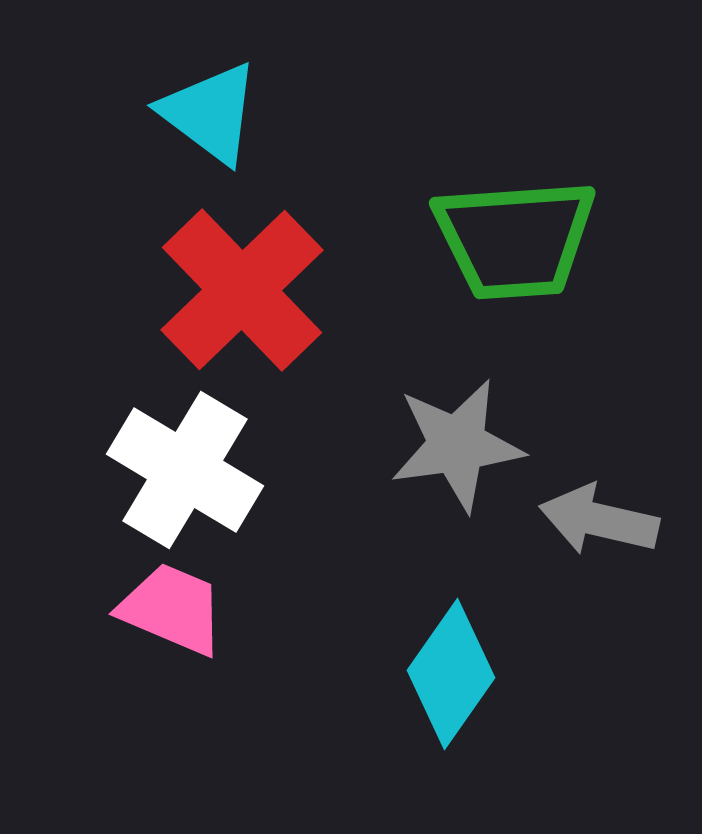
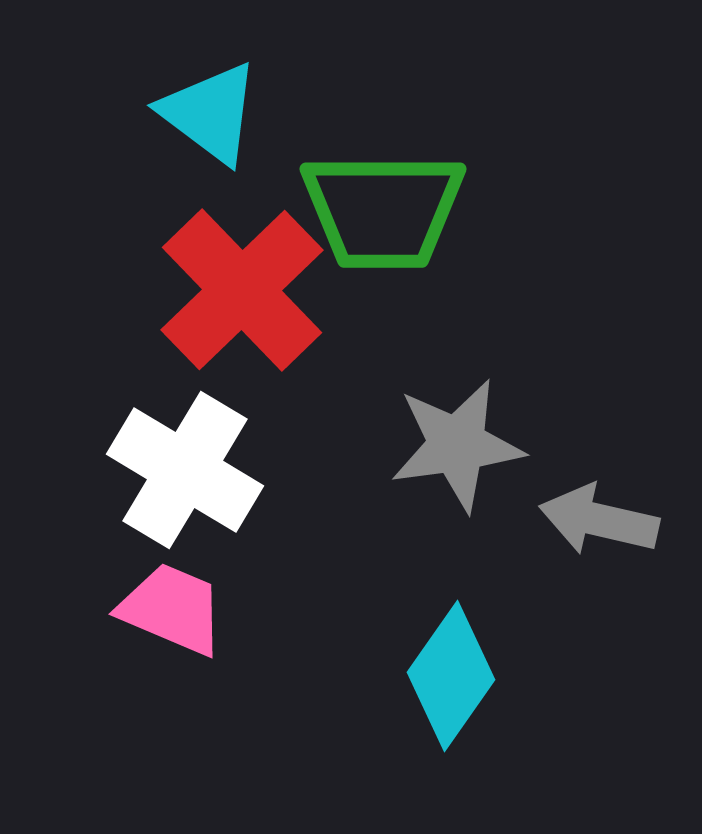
green trapezoid: moved 132 px left, 29 px up; rotated 4 degrees clockwise
cyan diamond: moved 2 px down
